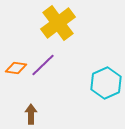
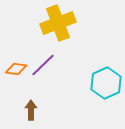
yellow cross: rotated 16 degrees clockwise
orange diamond: moved 1 px down
brown arrow: moved 4 px up
